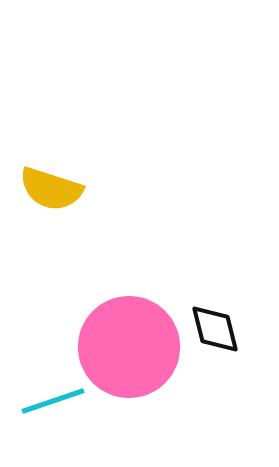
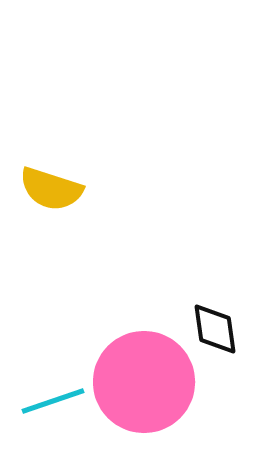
black diamond: rotated 6 degrees clockwise
pink circle: moved 15 px right, 35 px down
